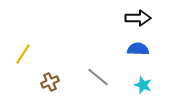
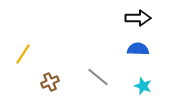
cyan star: moved 1 px down
